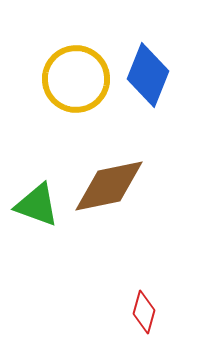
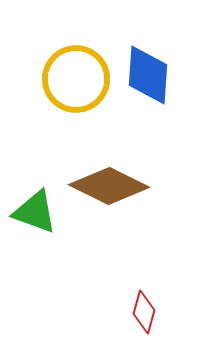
blue diamond: rotated 18 degrees counterclockwise
brown diamond: rotated 38 degrees clockwise
green triangle: moved 2 px left, 7 px down
